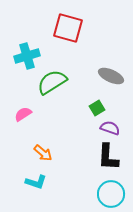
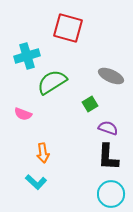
green square: moved 7 px left, 4 px up
pink semicircle: rotated 126 degrees counterclockwise
purple semicircle: moved 2 px left
orange arrow: rotated 42 degrees clockwise
cyan L-shape: rotated 25 degrees clockwise
